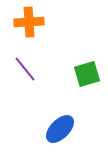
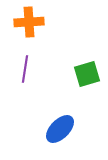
purple line: rotated 48 degrees clockwise
